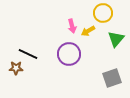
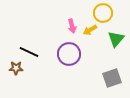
yellow arrow: moved 2 px right, 1 px up
black line: moved 1 px right, 2 px up
